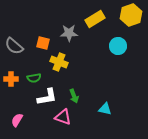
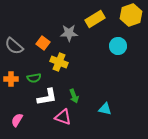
orange square: rotated 24 degrees clockwise
